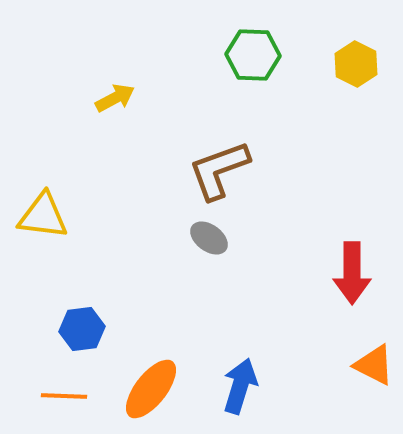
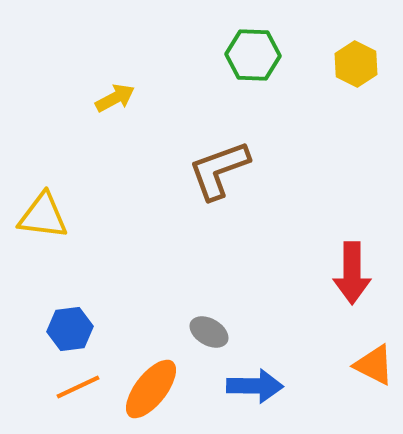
gray ellipse: moved 94 px down; rotated 6 degrees counterclockwise
blue hexagon: moved 12 px left
blue arrow: moved 15 px right; rotated 74 degrees clockwise
orange line: moved 14 px right, 9 px up; rotated 27 degrees counterclockwise
